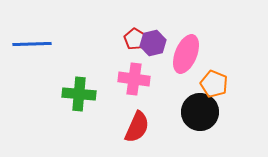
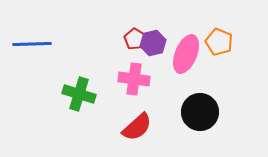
orange pentagon: moved 5 px right, 42 px up
green cross: rotated 12 degrees clockwise
red semicircle: rotated 24 degrees clockwise
